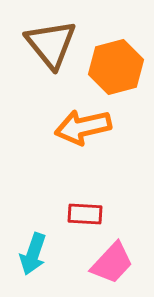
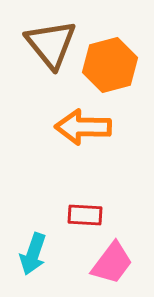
orange hexagon: moved 6 px left, 2 px up
orange arrow: rotated 14 degrees clockwise
red rectangle: moved 1 px down
pink trapezoid: rotated 6 degrees counterclockwise
